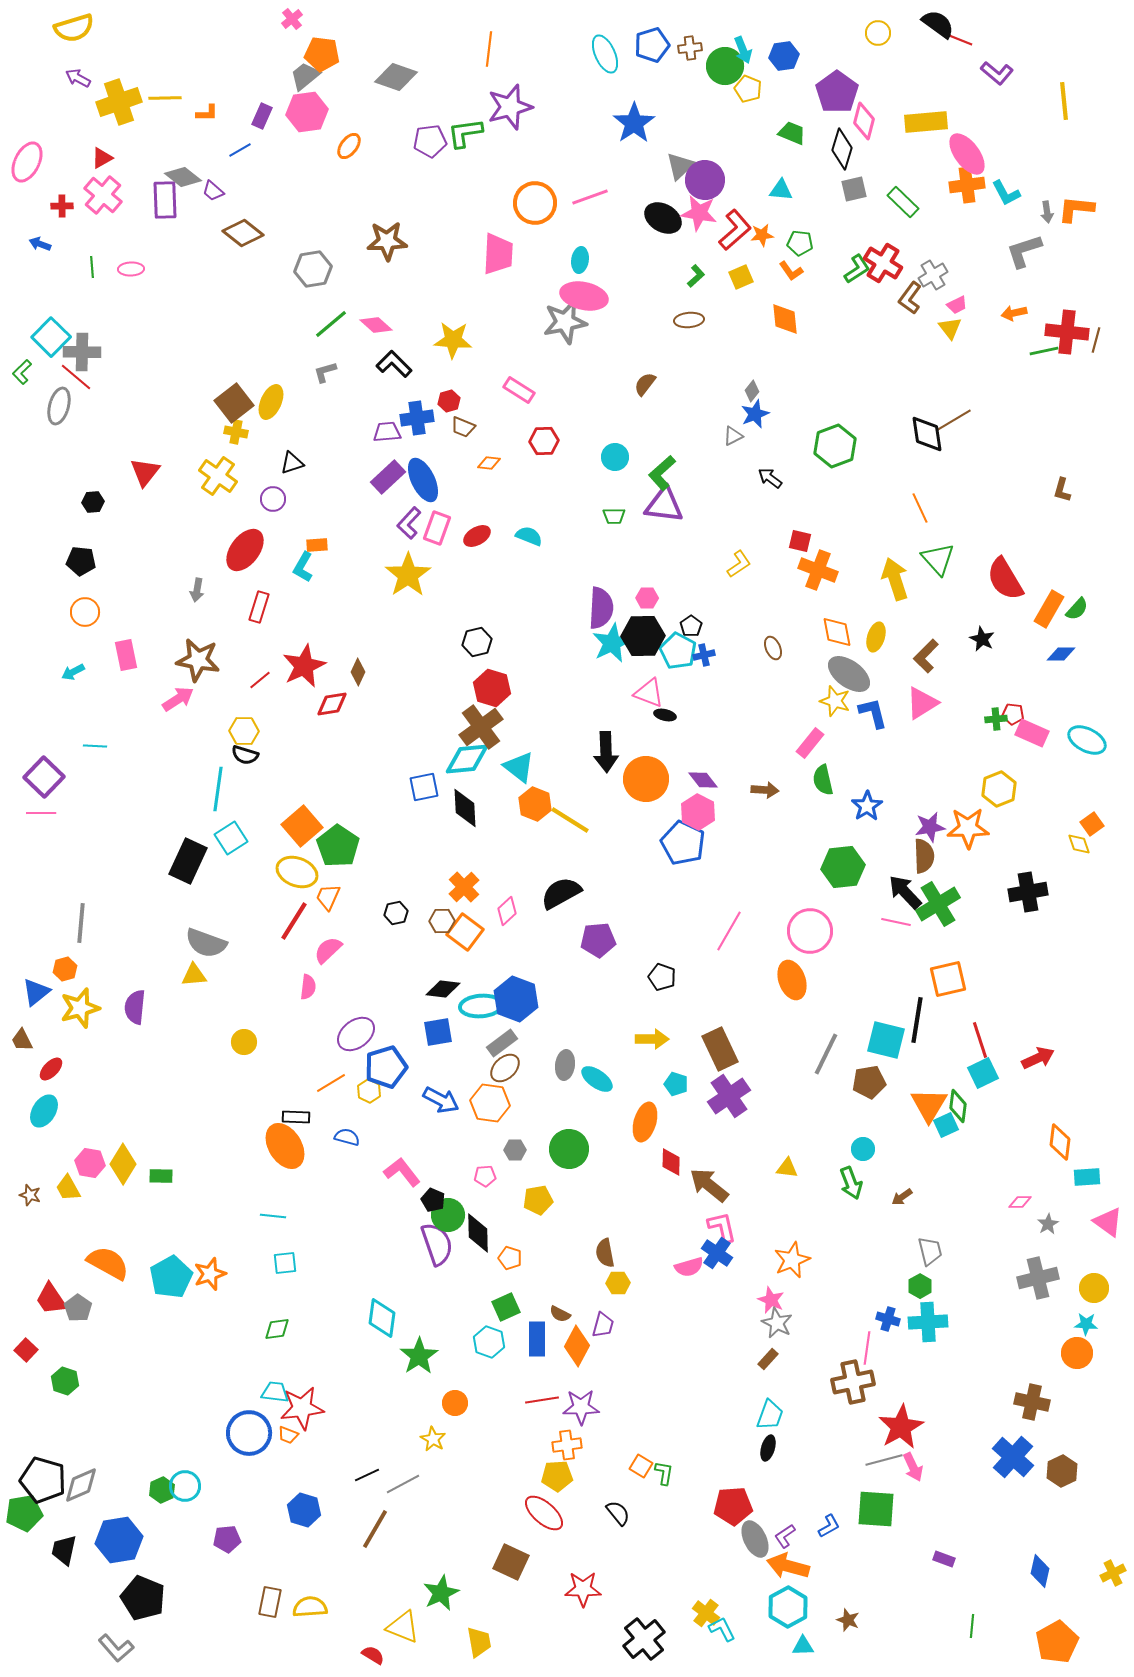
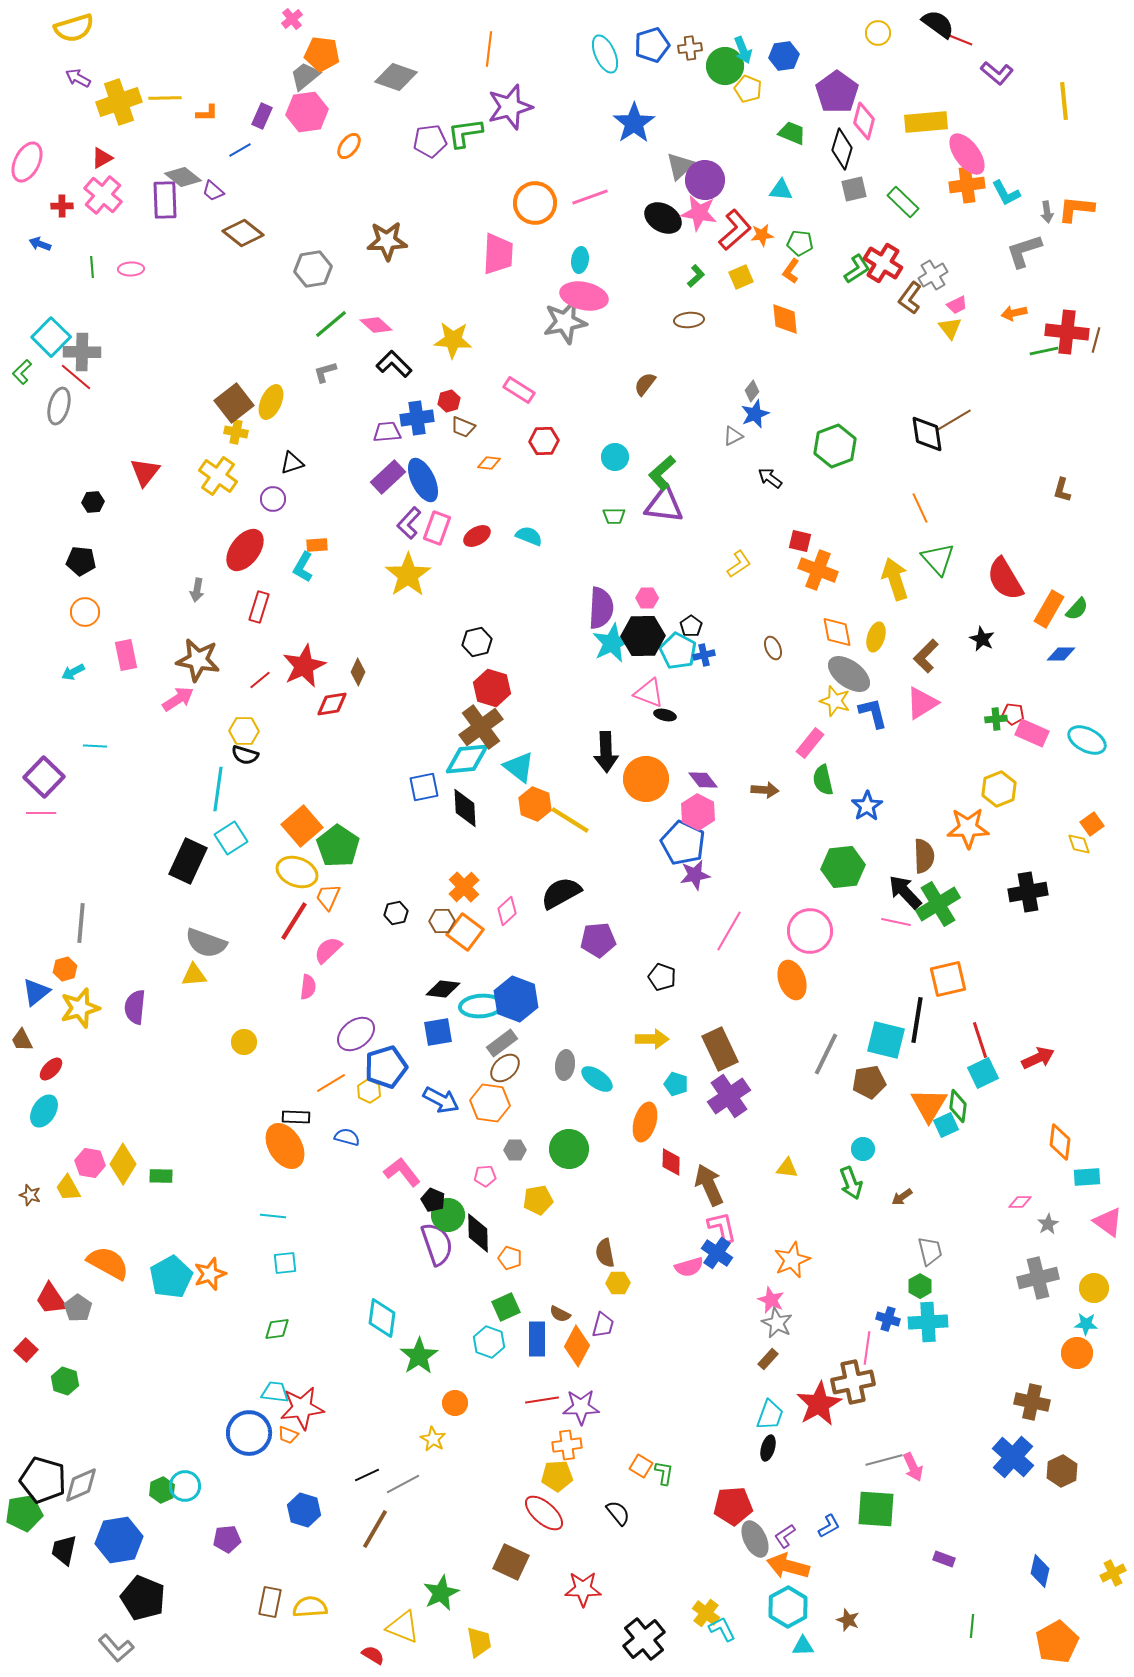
orange L-shape at (791, 271): rotated 70 degrees clockwise
purple star at (930, 827): moved 235 px left, 48 px down
brown arrow at (709, 1185): rotated 27 degrees clockwise
red star at (901, 1427): moved 82 px left, 23 px up
